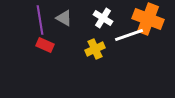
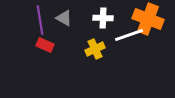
white cross: rotated 30 degrees counterclockwise
